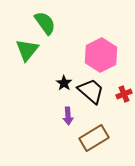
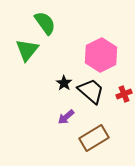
purple arrow: moved 2 px left, 1 px down; rotated 54 degrees clockwise
